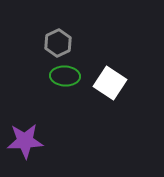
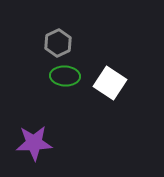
purple star: moved 9 px right, 2 px down
